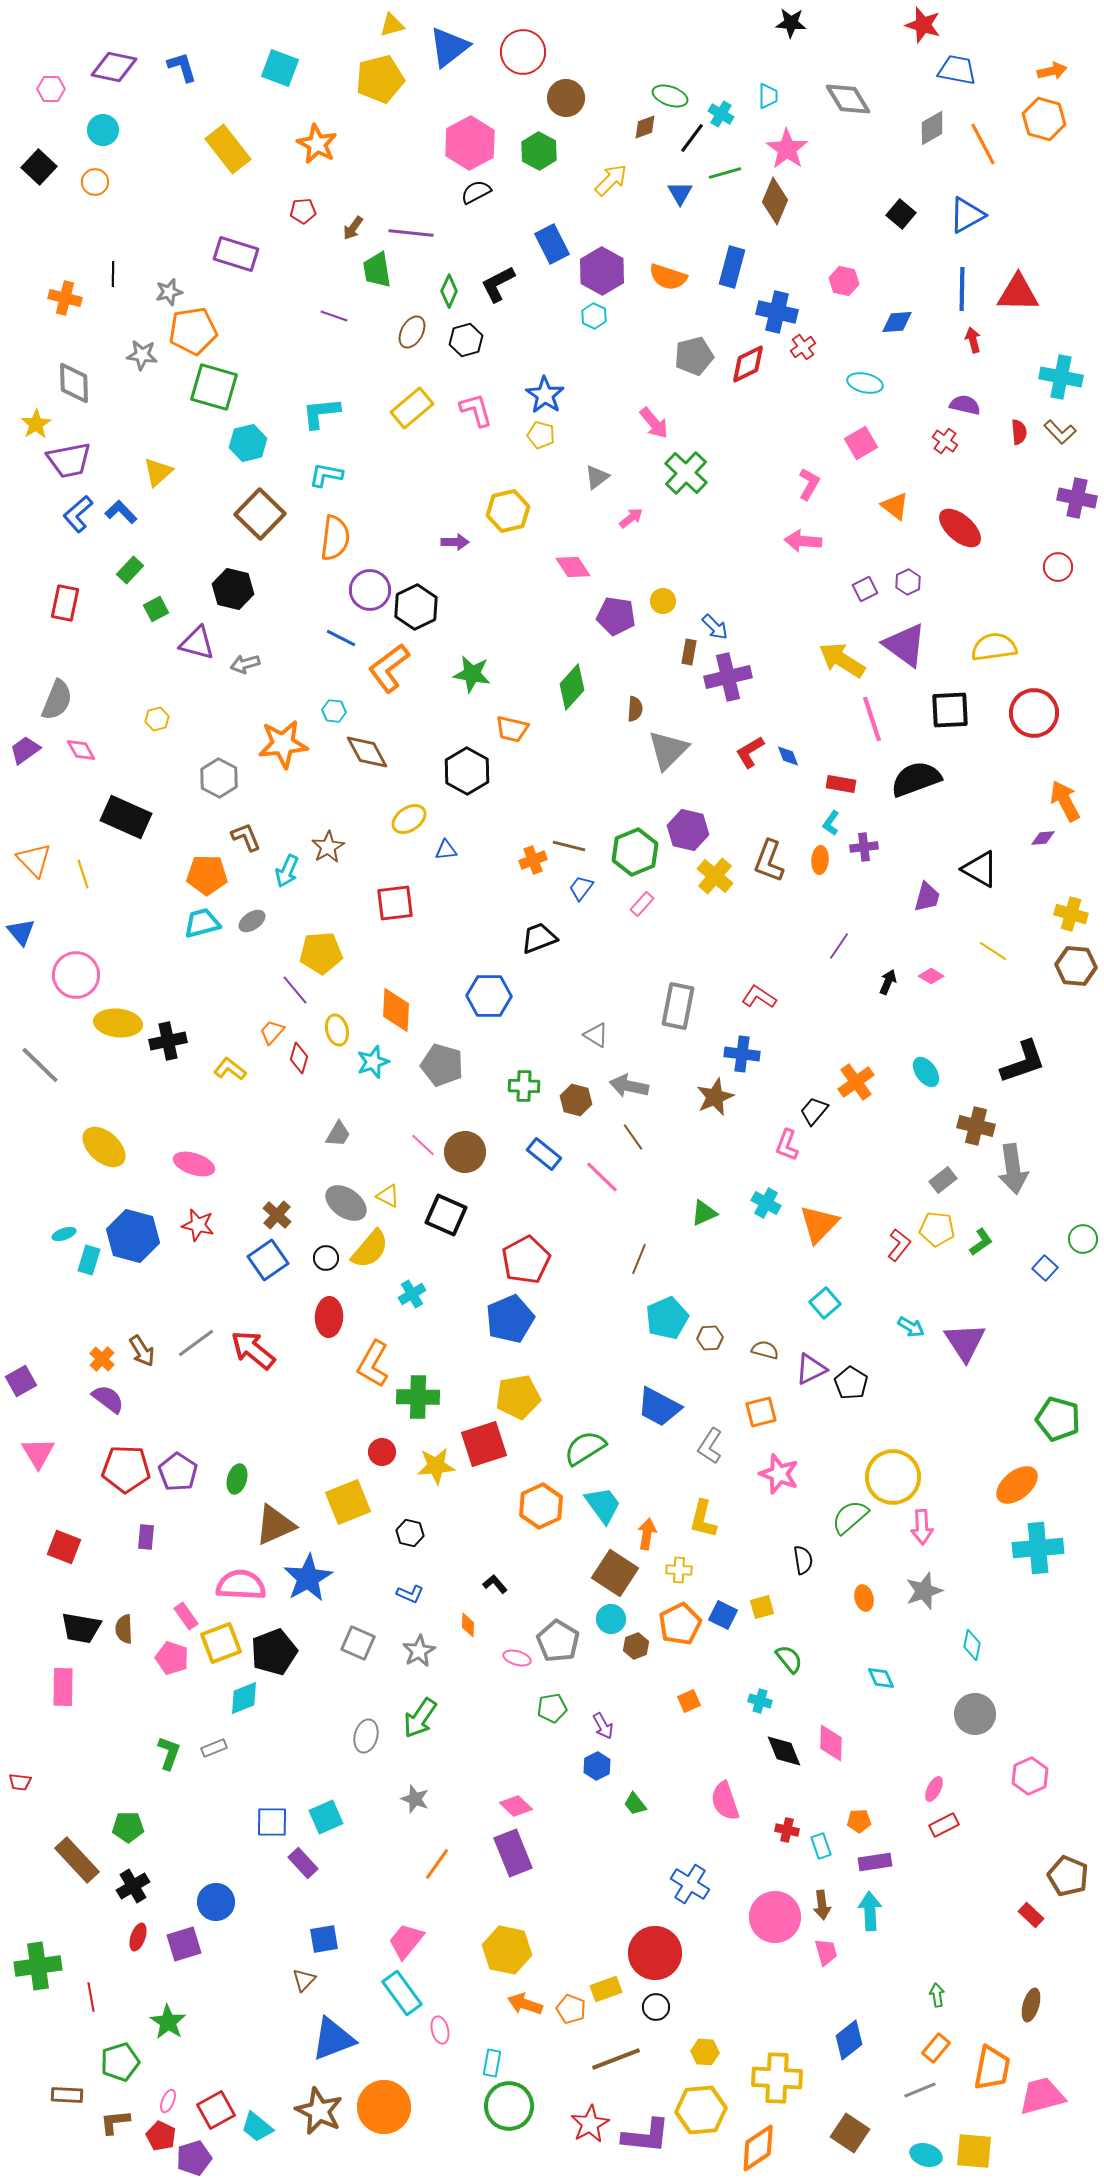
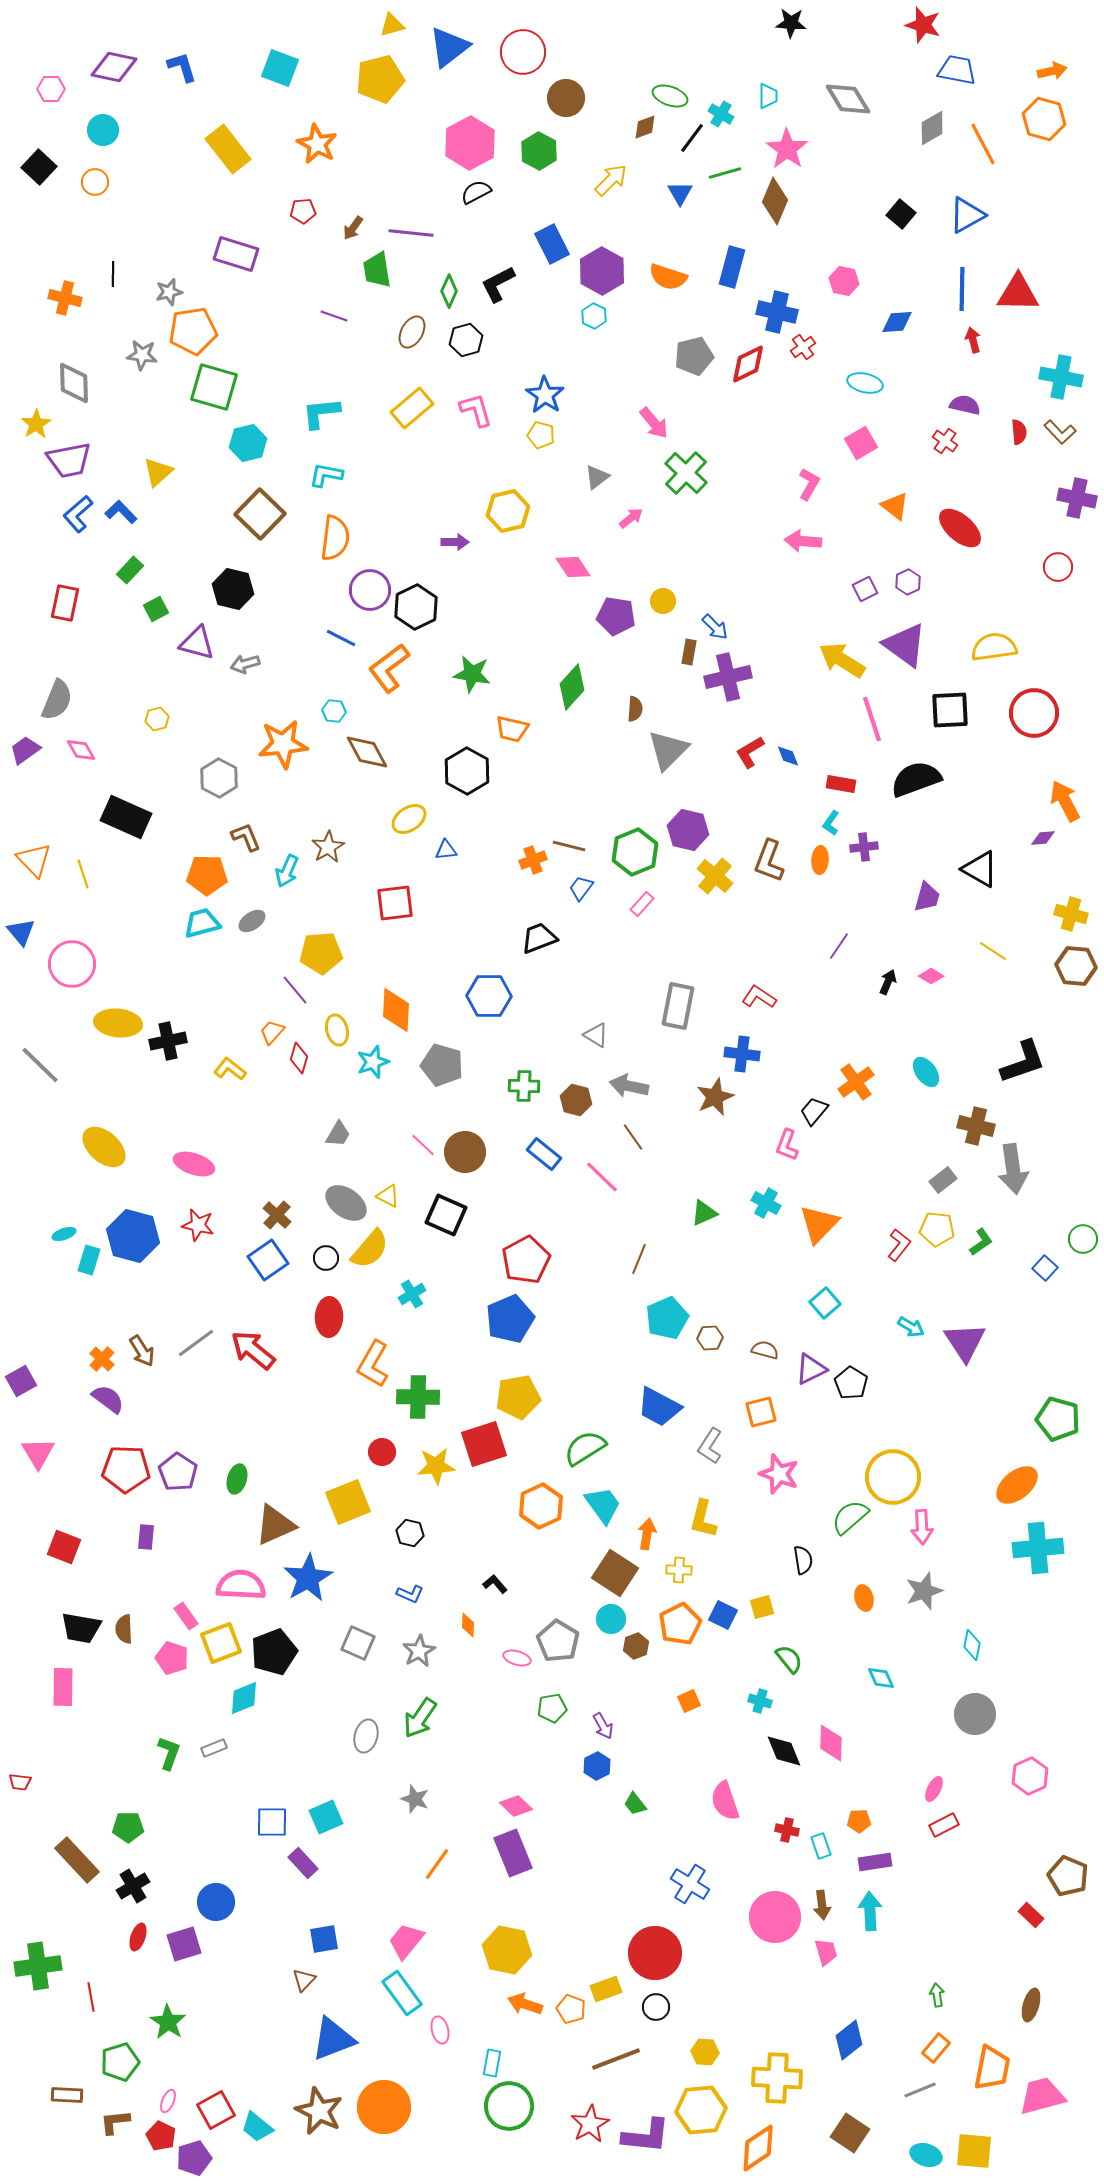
pink circle at (76, 975): moved 4 px left, 11 px up
